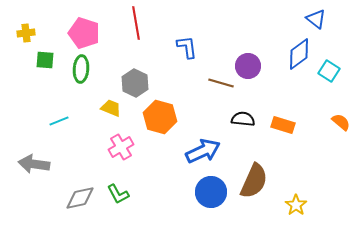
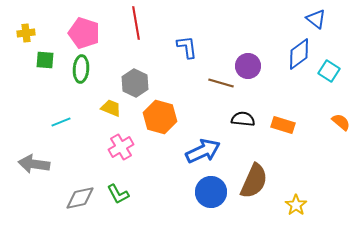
cyan line: moved 2 px right, 1 px down
